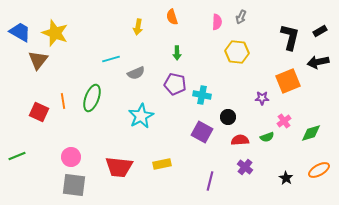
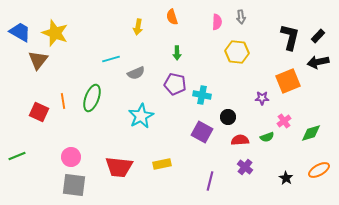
gray arrow: rotated 32 degrees counterclockwise
black rectangle: moved 2 px left, 5 px down; rotated 16 degrees counterclockwise
